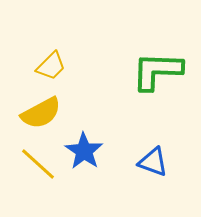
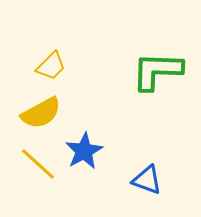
blue star: rotated 9 degrees clockwise
blue triangle: moved 6 px left, 18 px down
